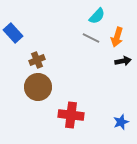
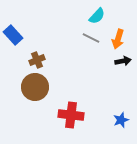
blue rectangle: moved 2 px down
orange arrow: moved 1 px right, 2 px down
brown circle: moved 3 px left
blue star: moved 2 px up
